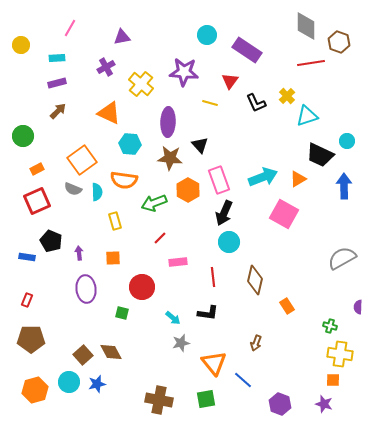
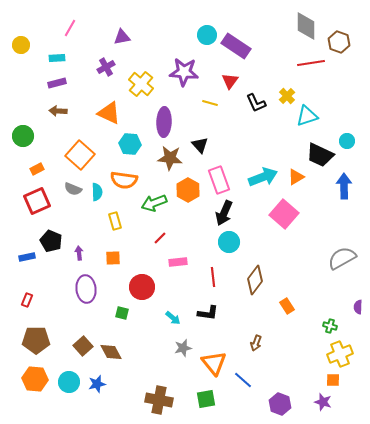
purple rectangle at (247, 50): moved 11 px left, 4 px up
brown arrow at (58, 111): rotated 132 degrees counterclockwise
purple ellipse at (168, 122): moved 4 px left
orange square at (82, 160): moved 2 px left, 5 px up; rotated 12 degrees counterclockwise
orange triangle at (298, 179): moved 2 px left, 2 px up
pink square at (284, 214): rotated 12 degrees clockwise
blue rectangle at (27, 257): rotated 21 degrees counterclockwise
brown diamond at (255, 280): rotated 24 degrees clockwise
brown pentagon at (31, 339): moved 5 px right, 1 px down
gray star at (181, 343): moved 2 px right, 5 px down
yellow cross at (340, 354): rotated 30 degrees counterclockwise
brown square at (83, 355): moved 9 px up
orange hexagon at (35, 390): moved 11 px up; rotated 20 degrees clockwise
purple star at (324, 404): moved 1 px left, 2 px up
